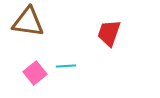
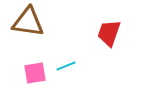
cyan line: rotated 18 degrees counterclockwise
pink square: rotated 30 degrees clockwise
